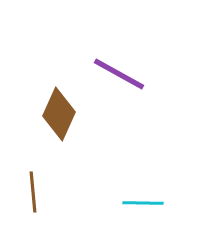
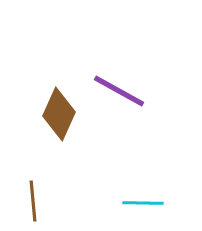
purple line: moved 17 px down
brown line: moved 9 px down
